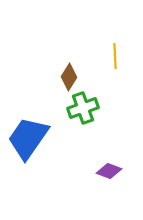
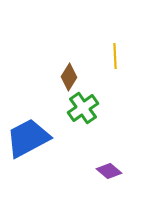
green cross: rotated 16 degrees counterclockwise
blue trapezoid: rotated 27 degrees clockwise
purple diamond: rotated 20 degrees clockwise
